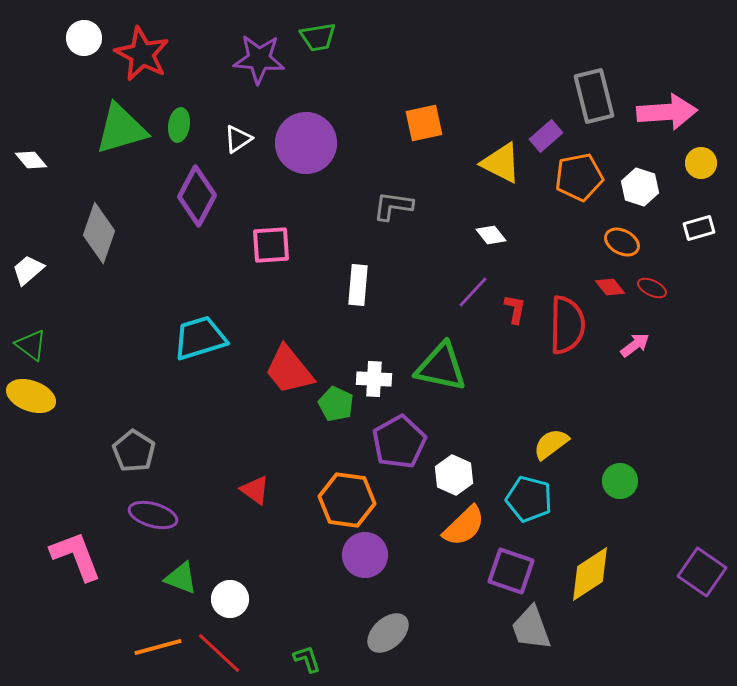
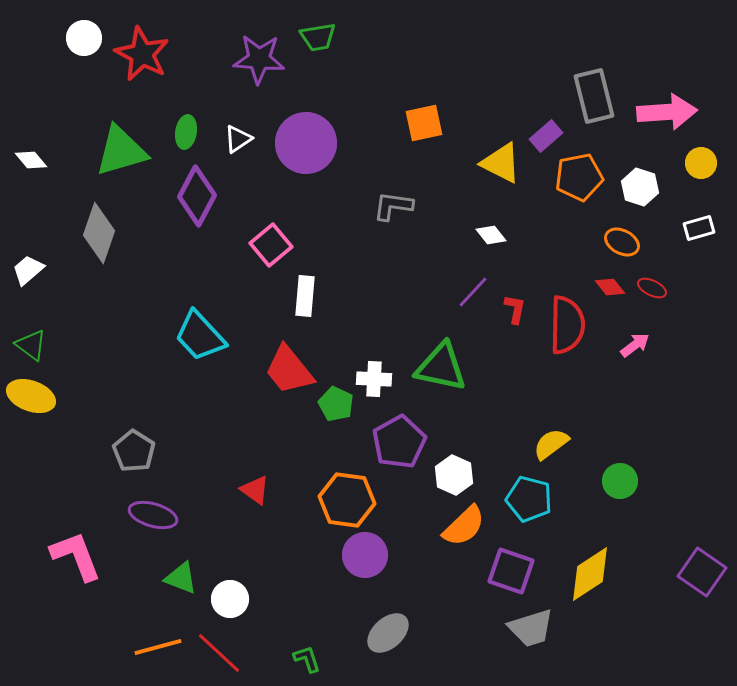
green ellipse at (179, 125): moved 7 px right, 7 px down
green triangle at (121, 129): moved 22 px down
pink square at (271, 245): rotated 36 degrees counterclockwise
white rectangle at (358, 285): moved 53 px left, 11 px down
cyan trapezoid at (200, 338): moved 2 px up; rotated 116 degrees counterclockwise
gray trapezoid at (531, 628): rotated 87 degrees counterclockwise
